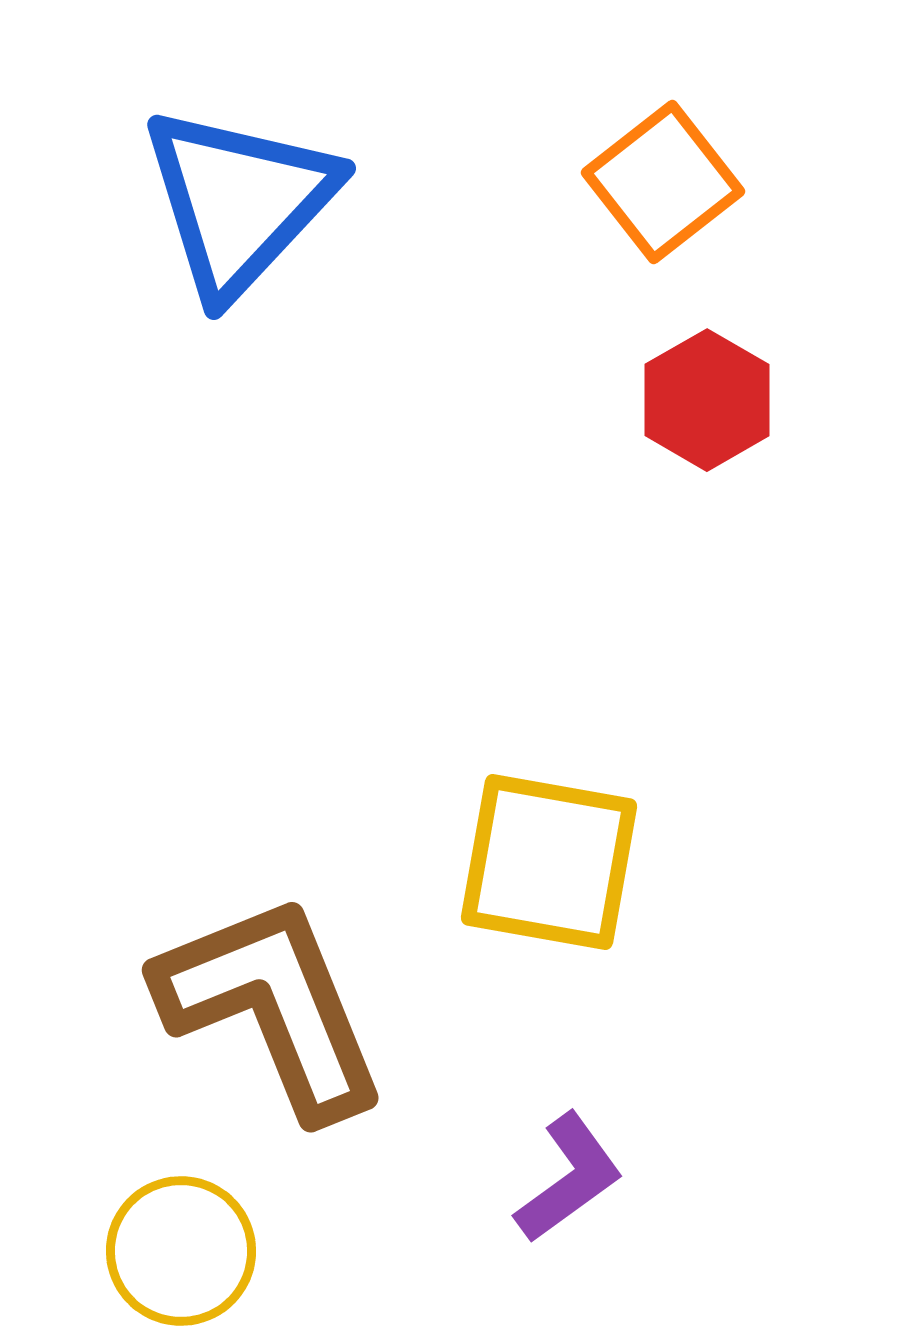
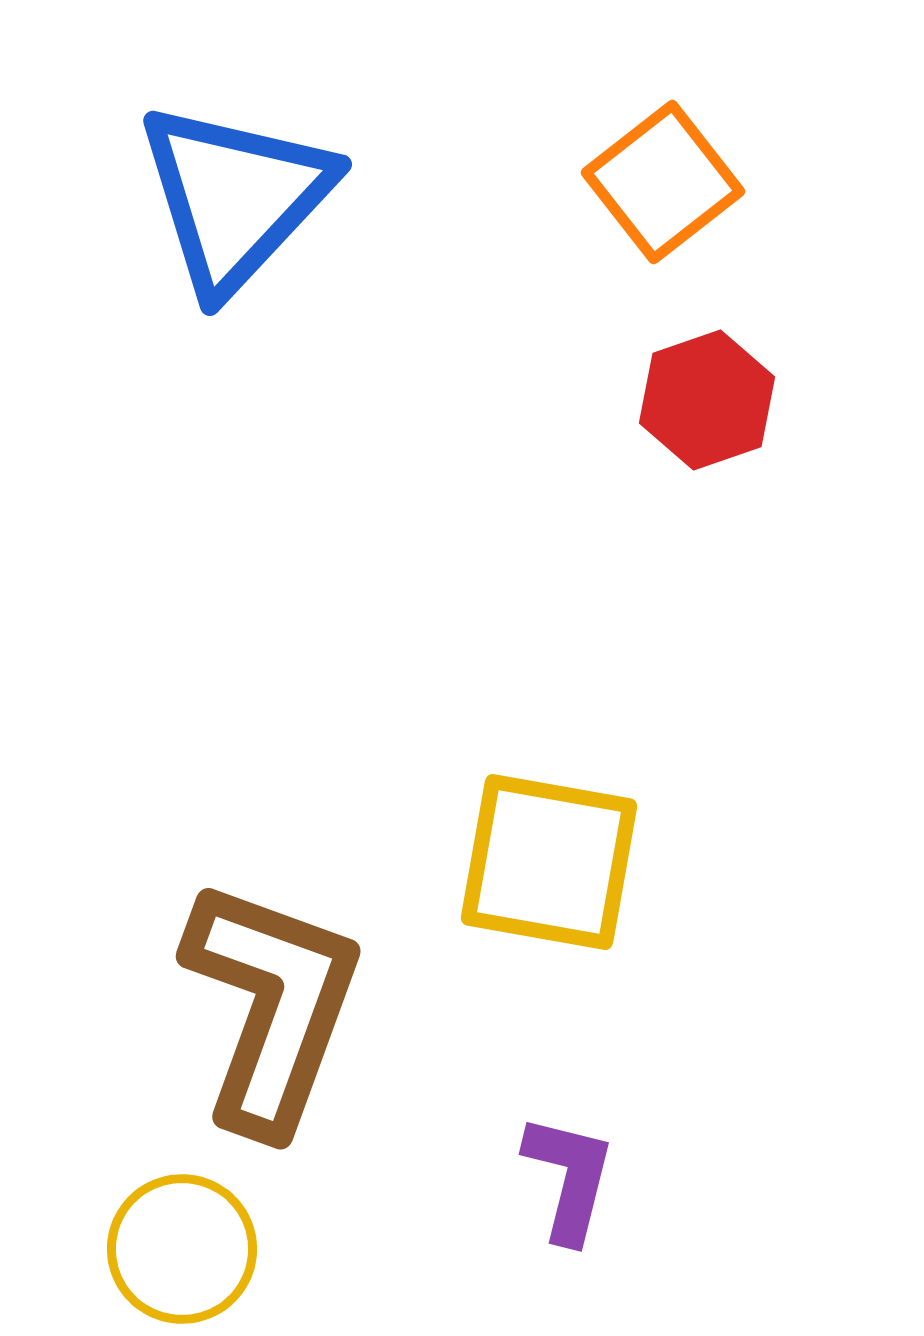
blue triangle: moved 4 px left, 4 px up
red hexagon: rotated 11 degrees clockwise
brown L-shape: rotated 42 degrees clockwise
purple L-shape: rotated 40 degrees counterclockwise
yellow circle: moved 1 px right, 2 px up
